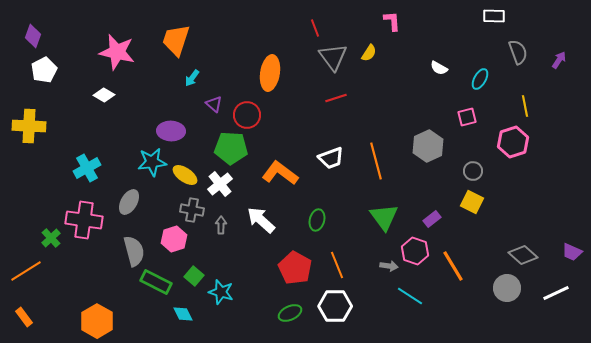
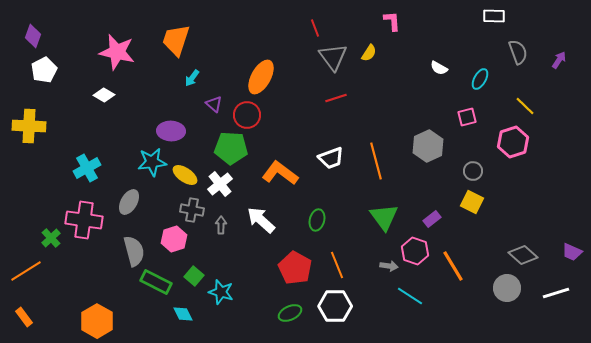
orange ellipse at (270, 73): moved 9 px left, 4 px down; rotated 20 degrees clockwise
yellow line at (525, 106): rotated 35 degrees counterclockwise
white line at (556, 293): rotated 8 degrees clockwise
